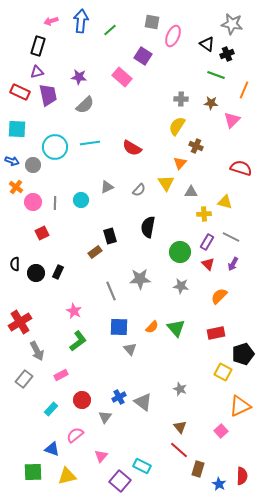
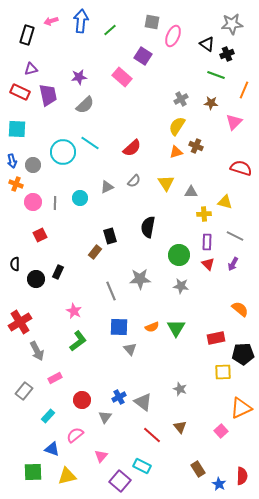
gray star at (232, 24): rotated 15 degrees counterclockwise
black rectangle at (38, 46): moved 11 px left, 11 px up
purple triangle at (37, 72): moved 6 px left, 3 px up
purple star at (79, 77): rotated 14 degrees counterclockwise
gray cross at (181, 99): rotated 32 degrees counterclockwise
pink triangle at (232, 120): moved 2 px right, 2 px down
cyan line at (90, 143): rotated 42 degrees clockwise
cyan circle at (55, 147): moved 8 px right, 5 px down
red semicircle at (132, 148): rotated 72 degrees counterclockwise
blue arrow at (12, 161): rotated 56 degrees clockwise
orange triangle at (180, 163): moved 4 px left, 11 px up; rotated 32 degrees clockwise
orange cross at (16, 187): moved 3 px up; rotated 16 degrees counterclockwise
gray semicircle at (139, 190): moved 5 px left, 9 px up
cyan circle at (81, 200): moved 1 px left, 2 px up
red square at (42, 233): moved 2 px left, 2 px down
gray line at (231, 237): moved 4 px right, 1 px up
purple rectangle at (207, 242): rotated 28 degrees counterclockwise
brown rectangle at (95, 252): rotated 16 degrees counterclockwise
green circle at (180, 252): moved 1 px left, 3 px down
black circle at (36, 273): moved 6 px down
orange semicircle at (219, 296): moved 21 px right, 13 px down; rotated 84 degrees clockwise
orange semicircle at (152, 327): rotated 24 degrees clockwise
green triangle at (176, 328): rotated 12 degrees clockwise
red rectangle at (216, 333): moved 5 px down
black pentagon at (243, 354): rotated 15 degrees clockwise
yellow square at (223, 372): rotated 30 degrees counterclockwise
pink rectangle at (61, 375): moved 6 px left, 3 px down
gray rectangle at (24, 379): moved 12 px down
orange triangle at (240, 406): moved 1 px right, 2 px down
cyan rectangle at (51, 409): moved 3 px left, 7 px down
red line at (179, 450): moved 27 px left, 15 px up
brown rectangle at (198, 469): rotated 49 degrees counterclockwise
